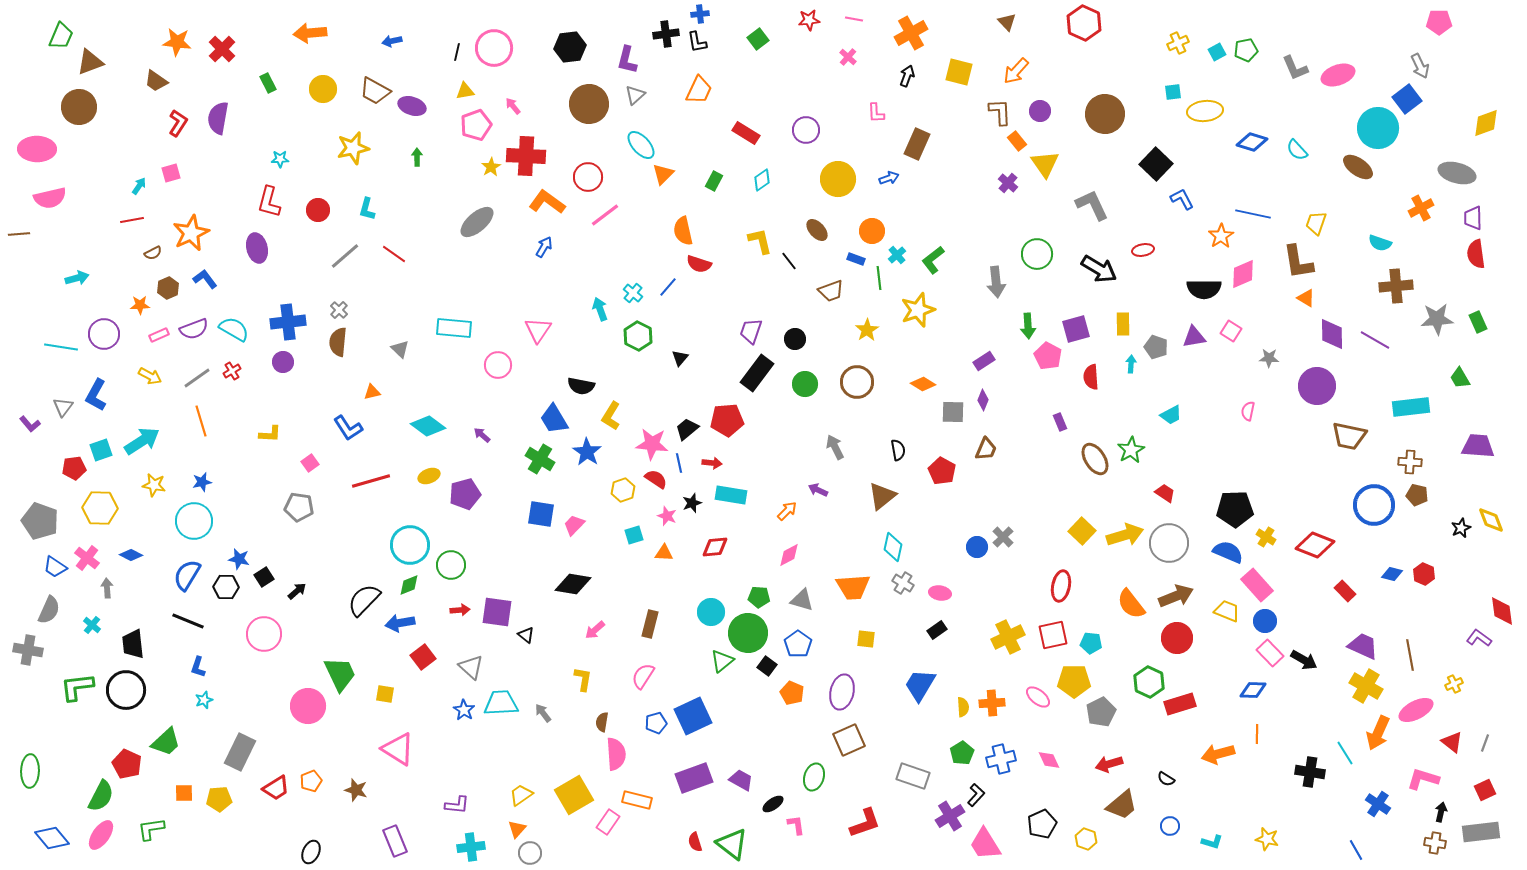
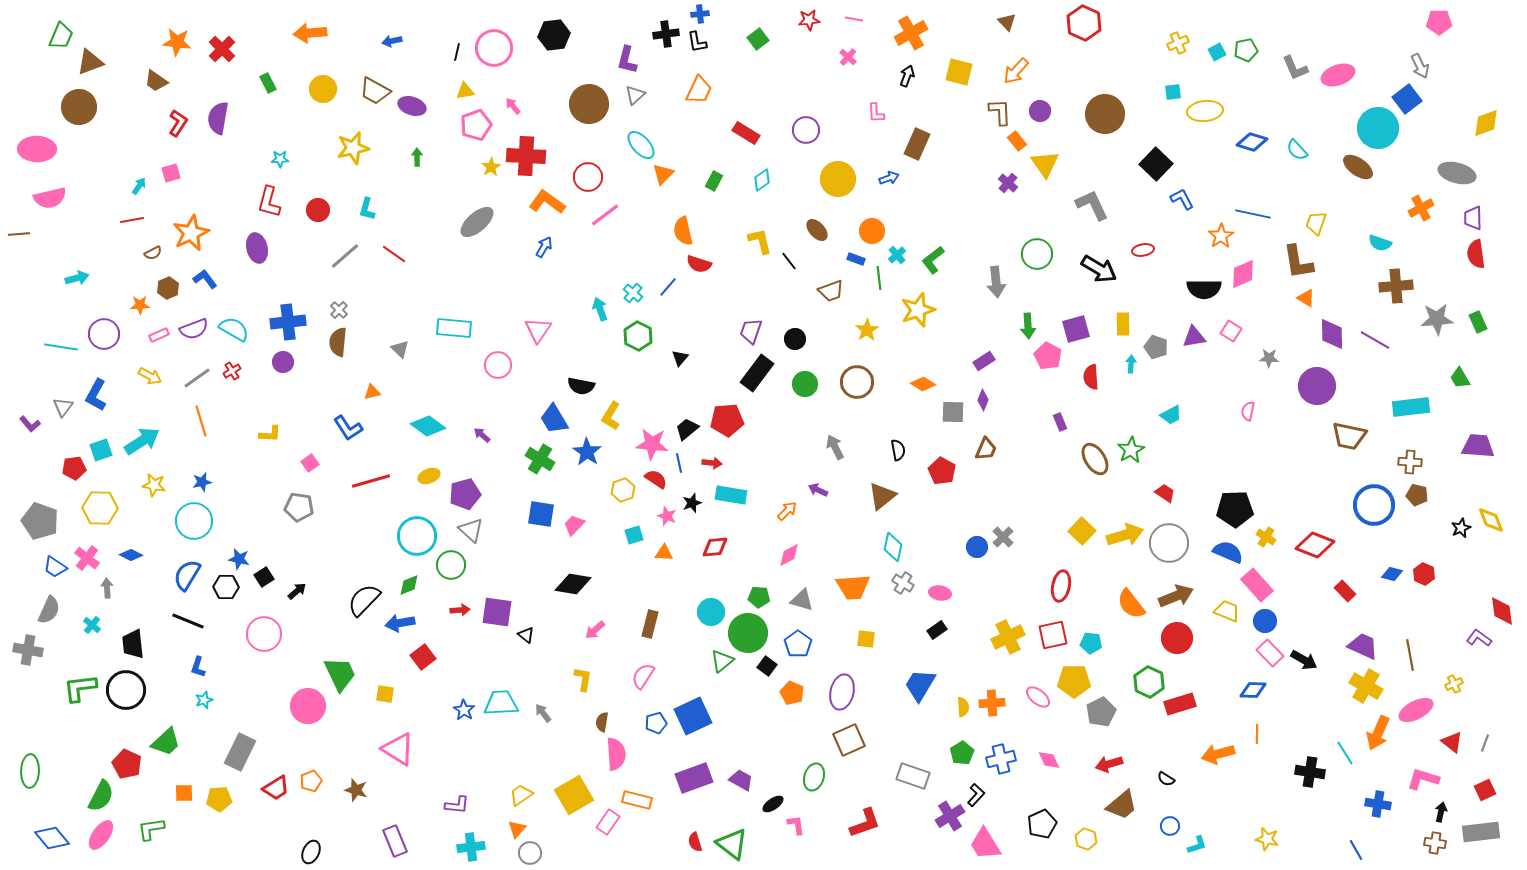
black hexagon at (570, 47): moved 16 px left, 12 px up
cyan circle at (410, 545): moved 7 px right, 9 px up
gray triangle at (471, 667): moved 137 px up
green L-shape at (77, 687): moved 3 px right, 1 px down
blue cross at (1378, 804): rotated 25 degrees counterclockwise
cyan L-shape at (1212, 842): moved 15 px left, 3 px down; rotated 35 degrees counterclockwise
